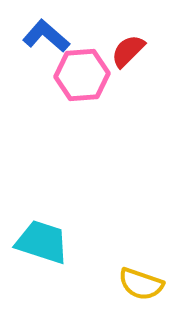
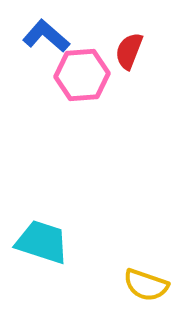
red semicircle: moved 1 px right; rotated 24 degrees counterclockwise
yellow semicircle: moved 5 px right, 1 px down
